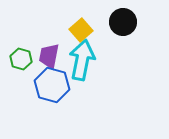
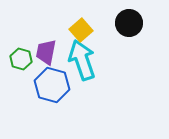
black circle: moved 6 px right, 1 px down
purple trapezoid: moved 3 px left, 4 px up
cyan arrow: rotated 30 degrees counterclockwise
